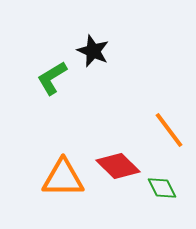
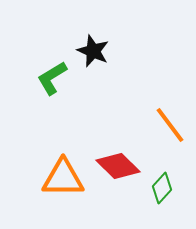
orange line: moved 1 px right, 5 px up
green diamond: rotated 68 degrees clockwise
